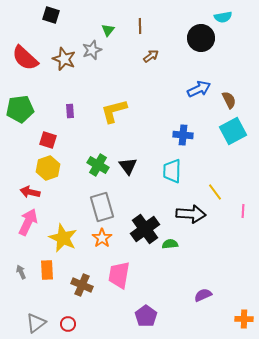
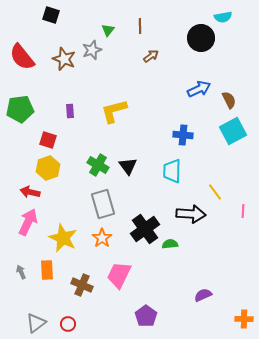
red semicircle: moved 3 px left, 1 px up; rotated 8 degrees clockwise
gray rectangle: moved 1 px right, 3 px up
pink trapezoid: rotated 16 degrees clockwise
